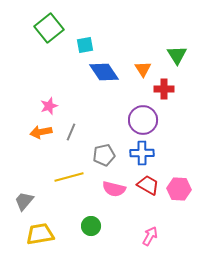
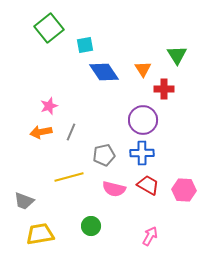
pink hexagon: moved 5 px right, 1 px down
gray trapezoid: rotated 110 degrees counterclockwise
